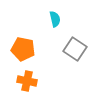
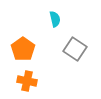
orange pentagon: rotated 25 degrees clockwise
